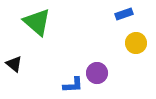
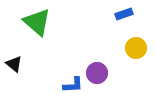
yellow circle: moved 5 px down
